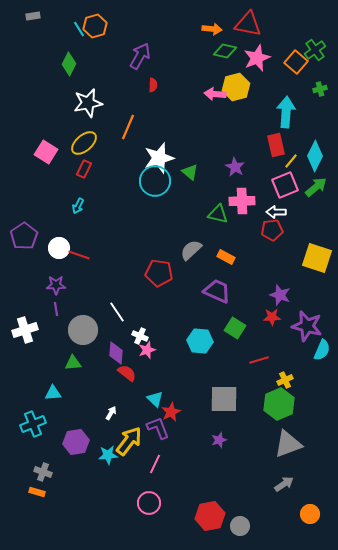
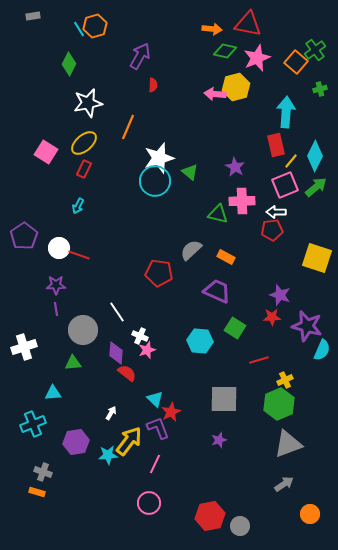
white cross at (25, 330): moved 1 px left, 17 px down
